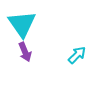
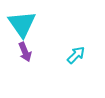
cyan arrow: moved 1 px left
